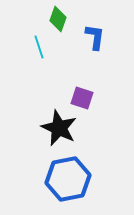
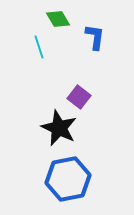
green diamond: rotated 50 degrees counterclockwise
purple square: moved 3 px left, 1 px up; rotated 20 degrees clockwise
